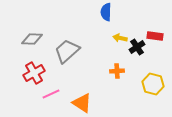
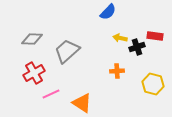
blue semicircle: moved 2 px right; rotated 138 degrees counterclockwise
black cross: rotated 14 degrees clockwise
